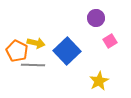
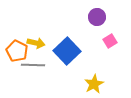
purple circle: moved 1 px right, 1 px up
yellow star: moved 5 px left, 3 px down
